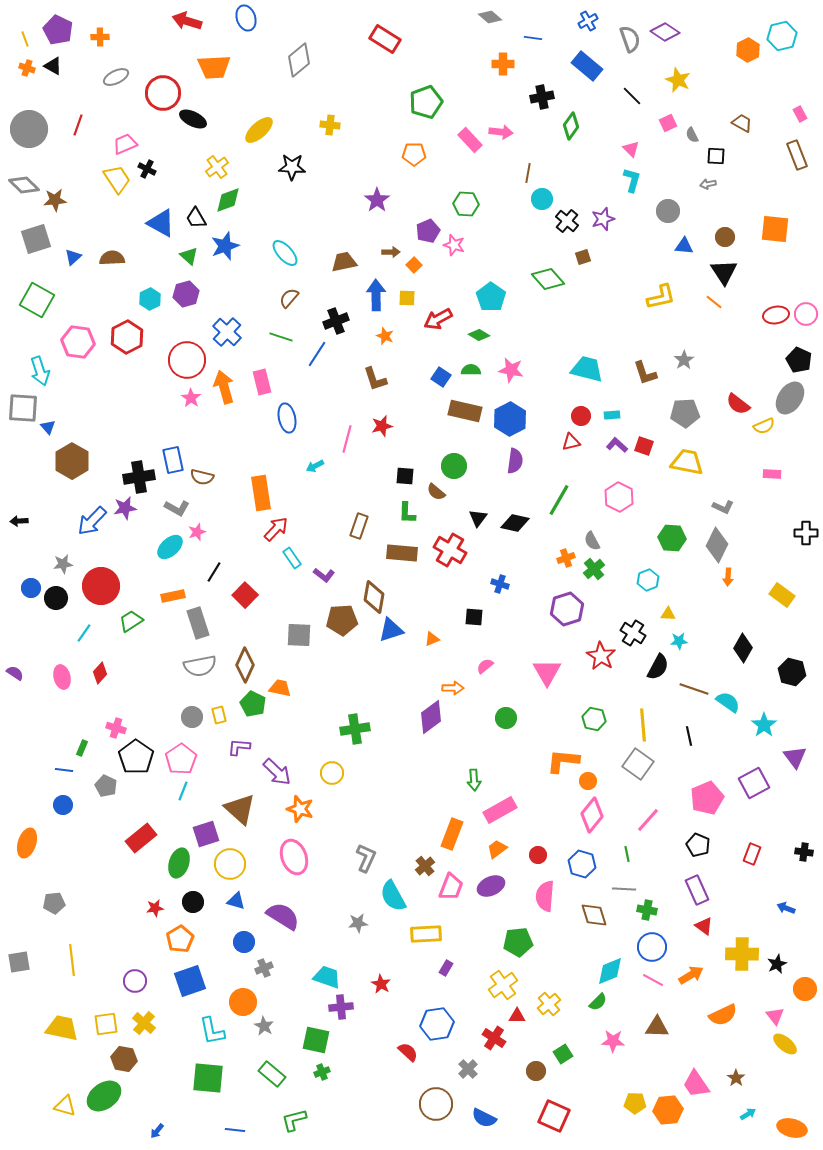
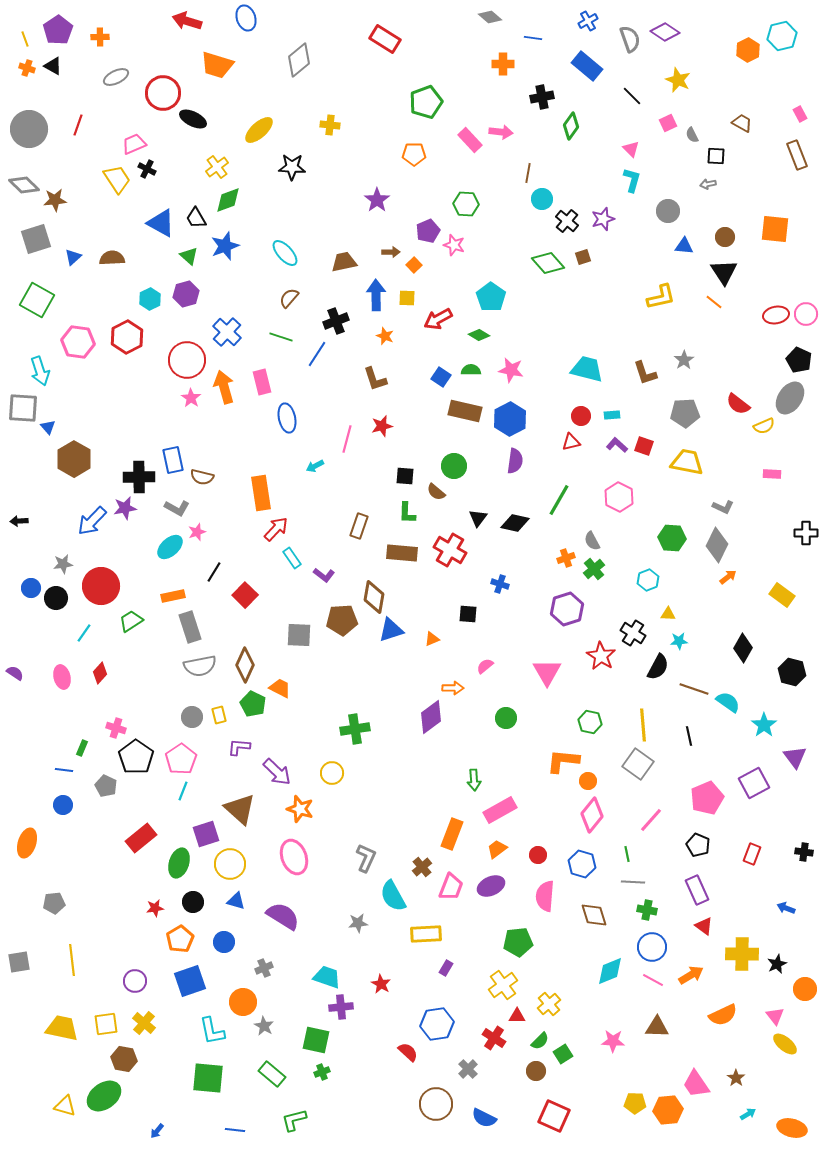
purple pentagon at (58, 30): rotated 12 degrees clockwise
orange trapezoid at (214, 67): moved 3 px right, 2 px up; rotated 20 degrees clockwise
pink trapezoid at (125, 144): moved 9 px right
green diamond at (548, 279): moved 16 px up
brown hexagon at (72, 461): moved 2 px right, 2 px up
black cross at (139, 477): rotated 8 degrees clockwise
orange arrow at (728, 577): rotated 132 degrees counterclockwise
black square at (474, 617): moved 6 px left, 3 px up
gray rectangle at (198, 623): moved 8 px left, 4 px down
orange trapezoid at (280, 688): rotated 15 degrees clockwise
green hexagon at (594, 719): moved 4 px left, 3 px down
pink line at (648, 820): moved 3 px right
brown cross at (425, 866): moved 3 px left, 1 px down
gray line at (624, 889): moved 9 px right, 7 px up
blue circle at (244, 942): moved 20 px left
green semicircle at (598, 1002): moved 58 px left, 39 px down
